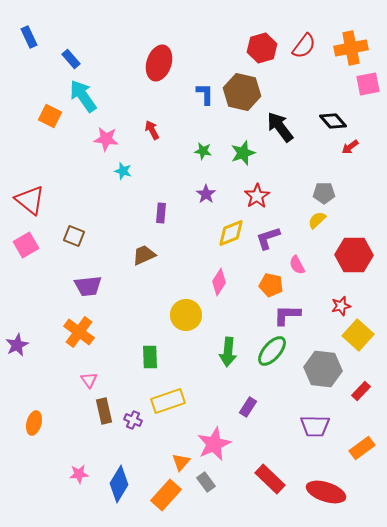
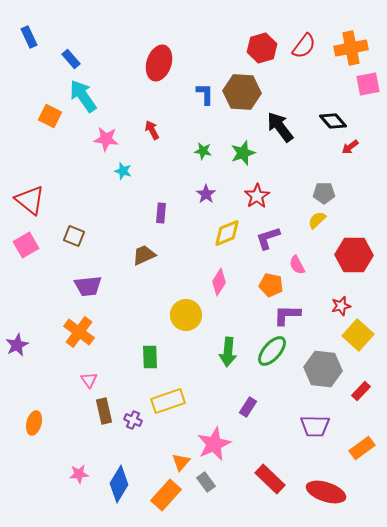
brown hexagon at (242, 92): rotated 9 degrees counterclockwise
yellow diamond at (231, 233): moved 4 px left
